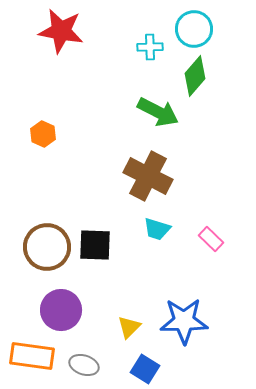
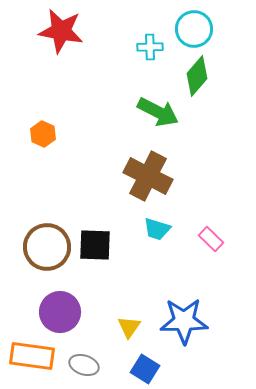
green diamond: moved 2 px right
purple circle: moved 1 px left, 2 px down
yellow triangle: rotated 10 degrees counterclockwise
